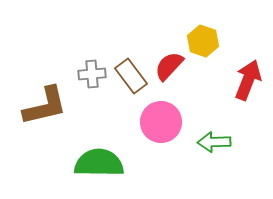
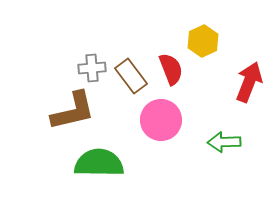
yellow hexagon: rotated 16 degrees clockwise
red semicircle: moved 2 px right, 3 px down; rotated 116 degrees clockwise
gray cross: moved 6 px up
red arrow: moved 1 px right, 2 px down
brown L-shape: moved 28 px right, 5 px down
pink circle: moved 2 px up
green arrow: moved 10 px right
